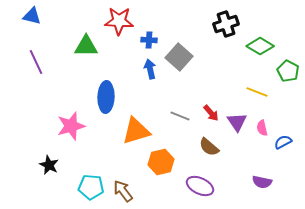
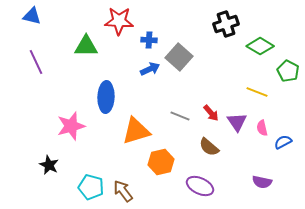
blue arrow: rotated 78 degrees clockwise
cyan pentagon: rotated 10 degrees clockwise
